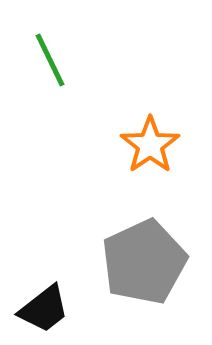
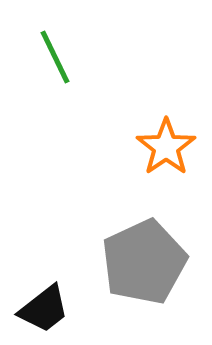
green line: moved 5 px right, 3 px up
orange star: moved 16 px right, 2 px down
